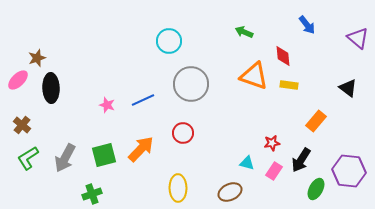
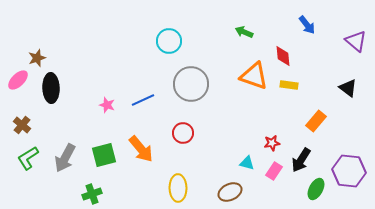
purple triangle: moved 2 px left, 3 px down
orange arrow: rotated 96 degrees clockwise
